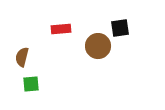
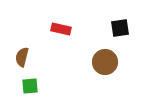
red rectangle: rotated 18 degrees clockwise
brown circle: moved 7 px right, 16 px down
green square: moved 1 px left, 2 px down
